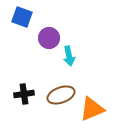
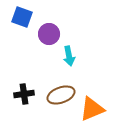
purple circle: moved 4 px up
